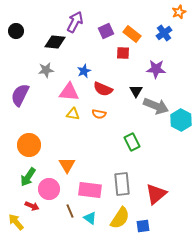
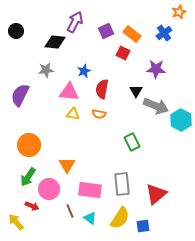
red square: rotated 24 degrees clockwise
red semicircle: moved 1 px left; rotated 78 degrees clockwise
